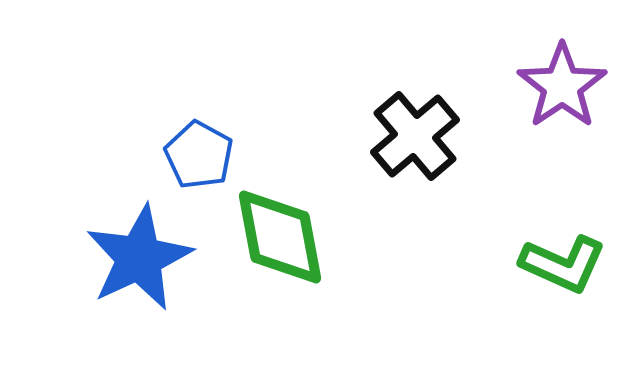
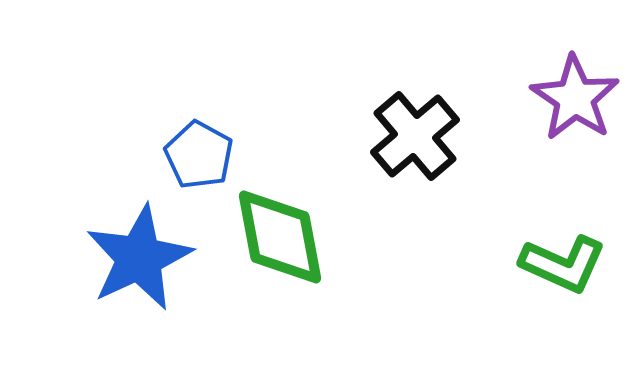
purple star: moved 13 px right, 12 px down; rotated 4 degrees counterclockwise
